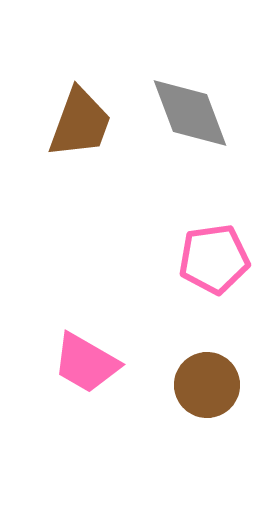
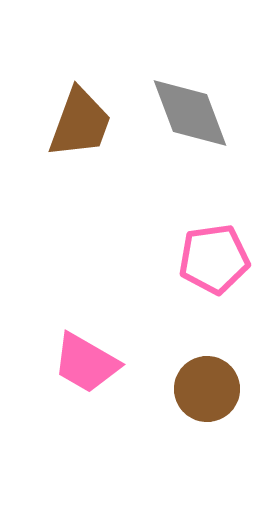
brown circle: moved 4 px down
